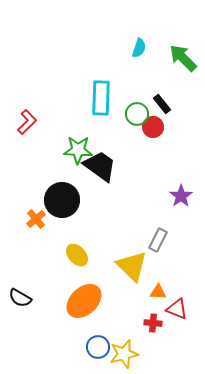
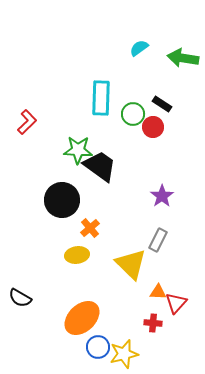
cyan semicircle: rotated 144 degrees counterclockwise
green arrow: rotated 36 degrees counterclockwise
black rectangle: rotated 18 degrees counterclockwise
green circle: moved 4 px left
purple star: moved 19 px left
orange cross: moved 54 px right, 9 px down
yellow ellipse: rotated 55 degrees counterclockwise
yellow triangle: moved 1 px left, 2 px up
orange ellipse: moved 2 px left, 17 px down
red triangle: moved 1 px left, 6 px up; rotated 50 degrees clockwise
